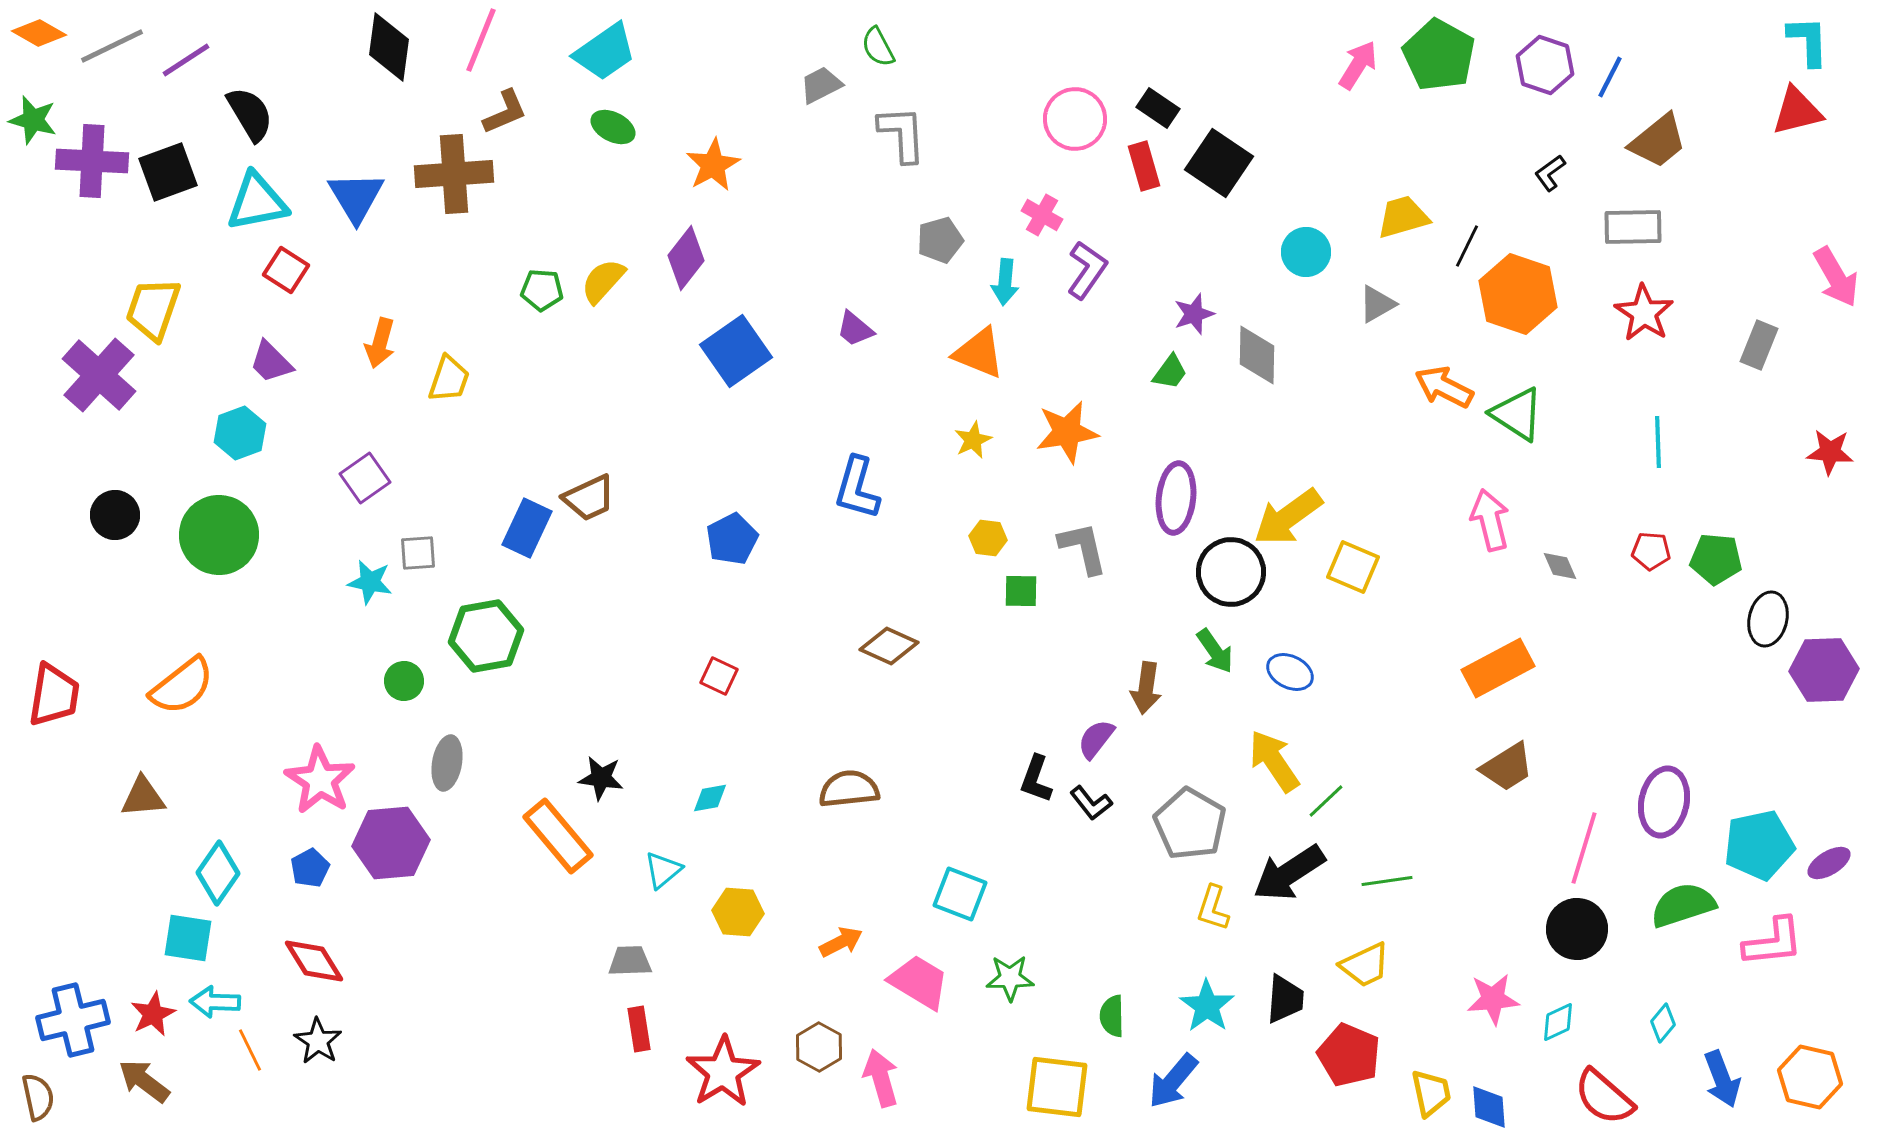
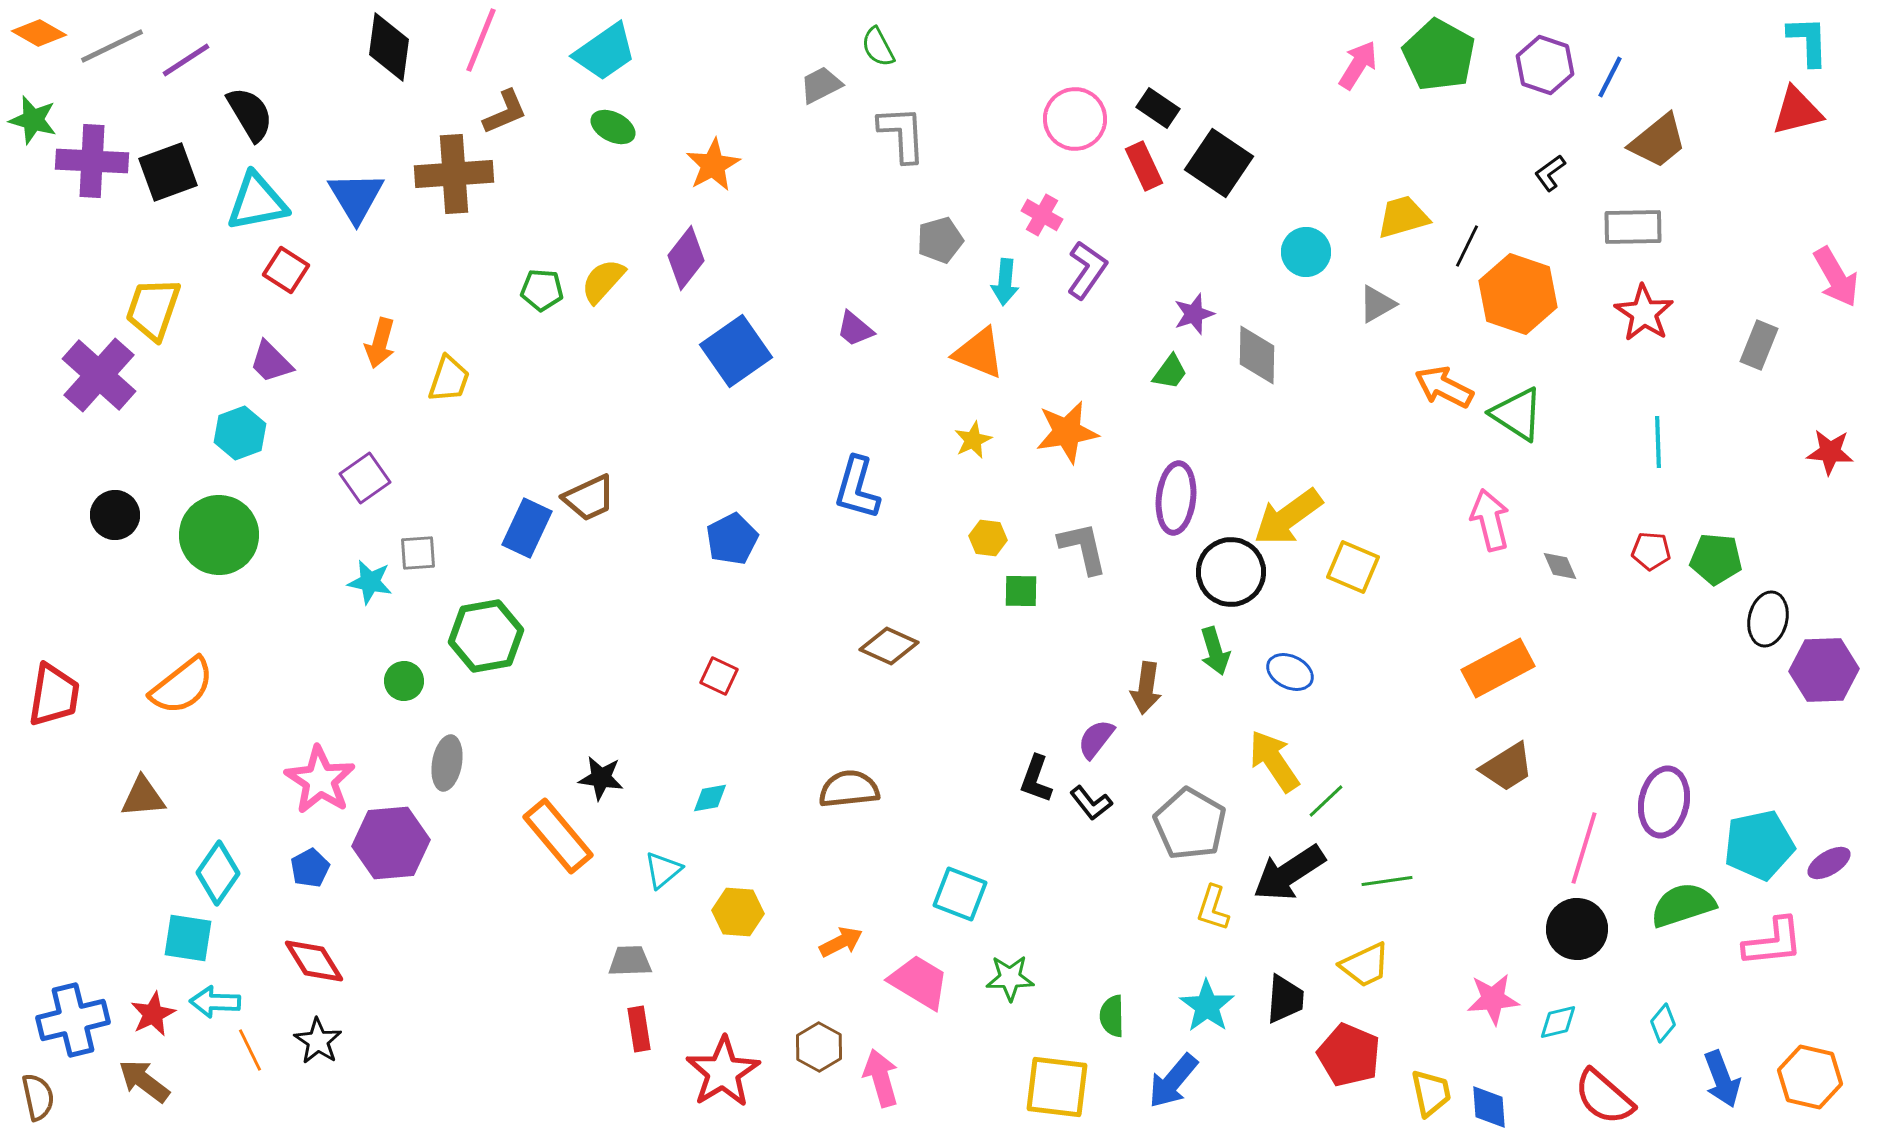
red rectangle at (1144, 166): rotated 9 degrees counterclockwise
green arrow at (1215, 651): rotated 18 degrees clockwise
cyan diamond at (1558, 1022): rotated 12 degrees clockwise
